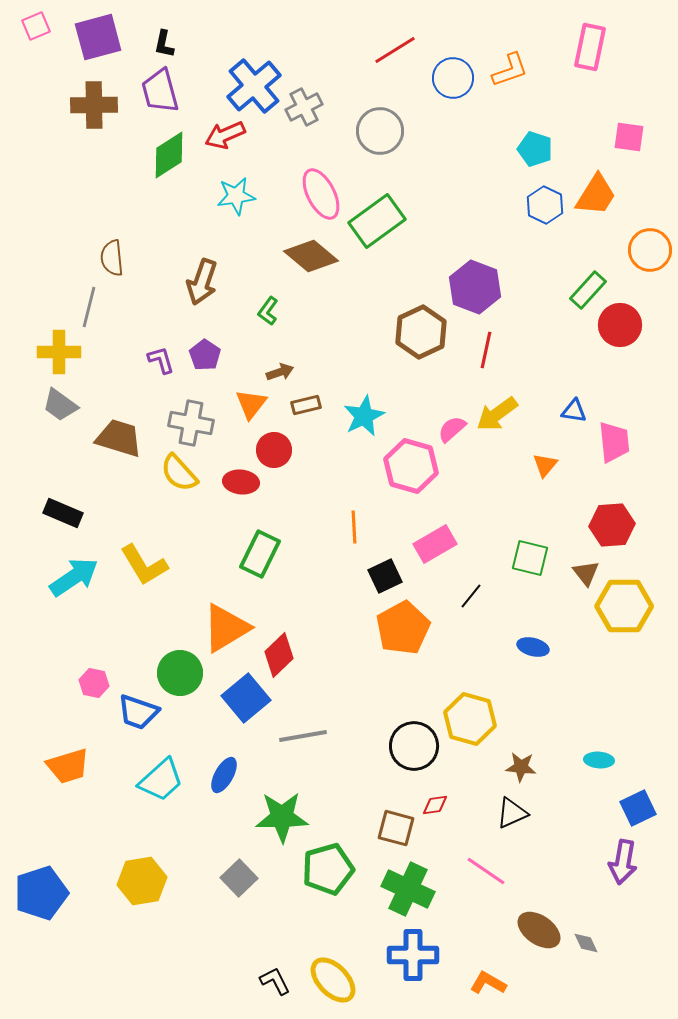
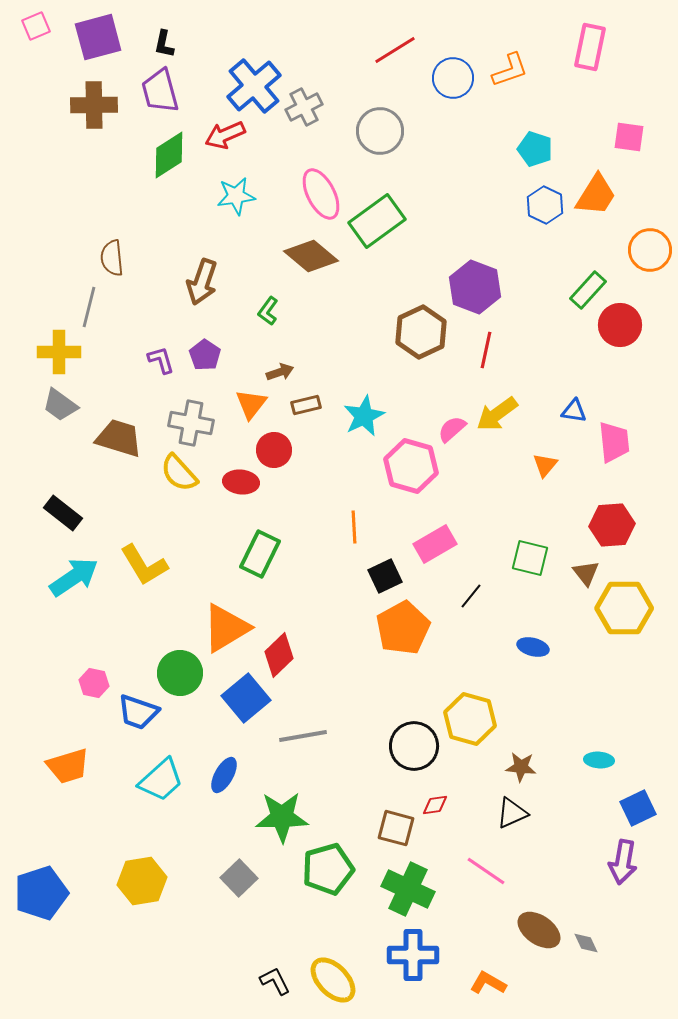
black rectangle at (63, 513): rotated 15 degrees clockwise
yellow hexagon at (624, 606): moved 2 px down
